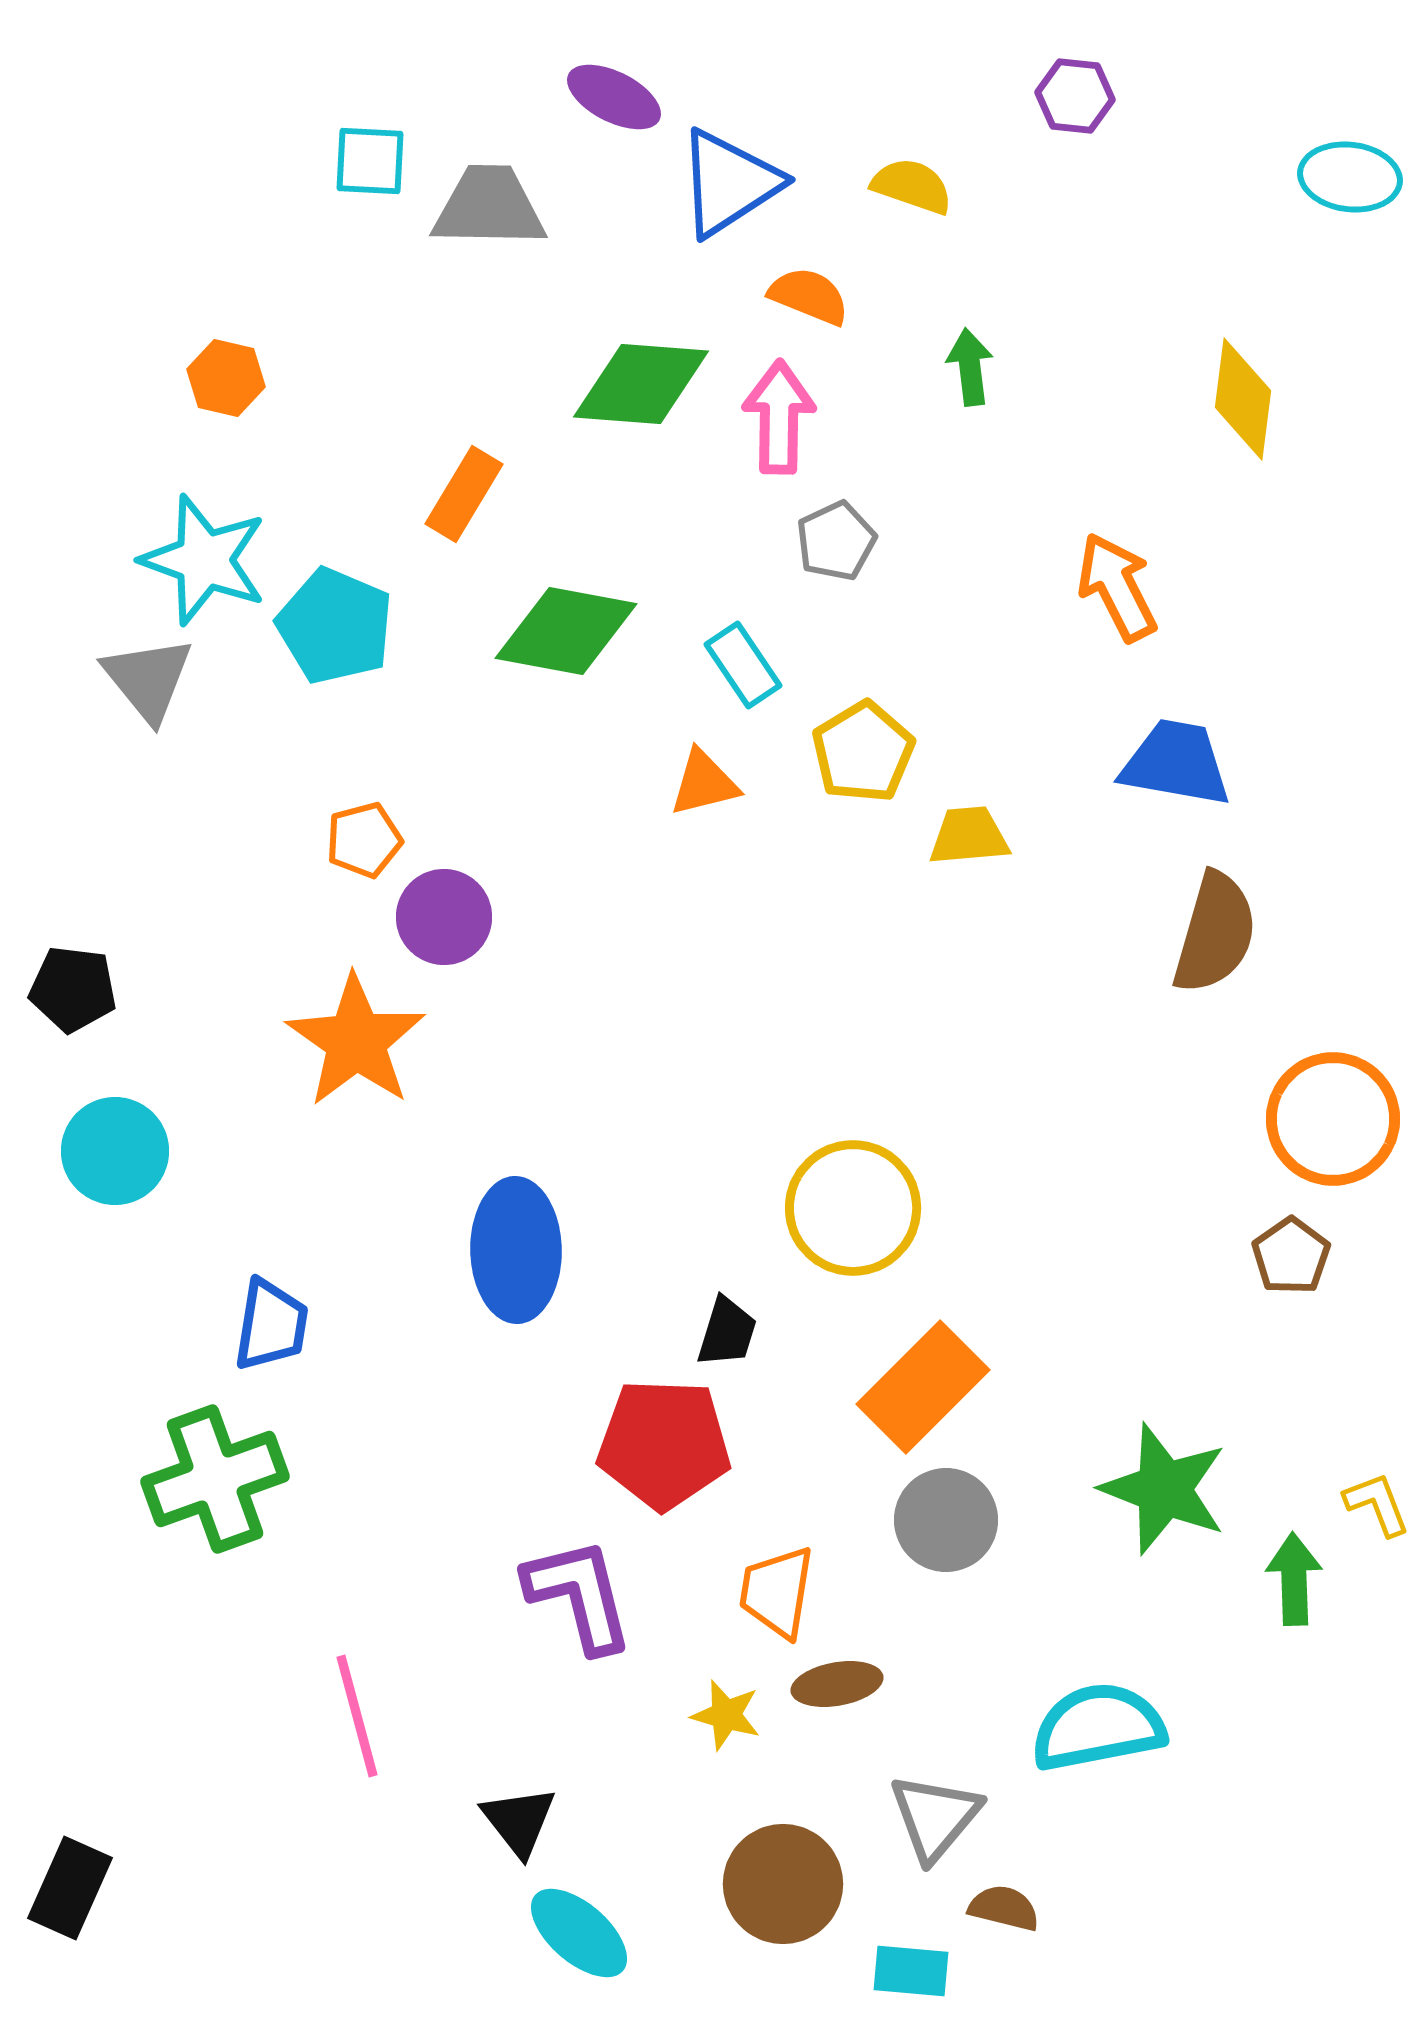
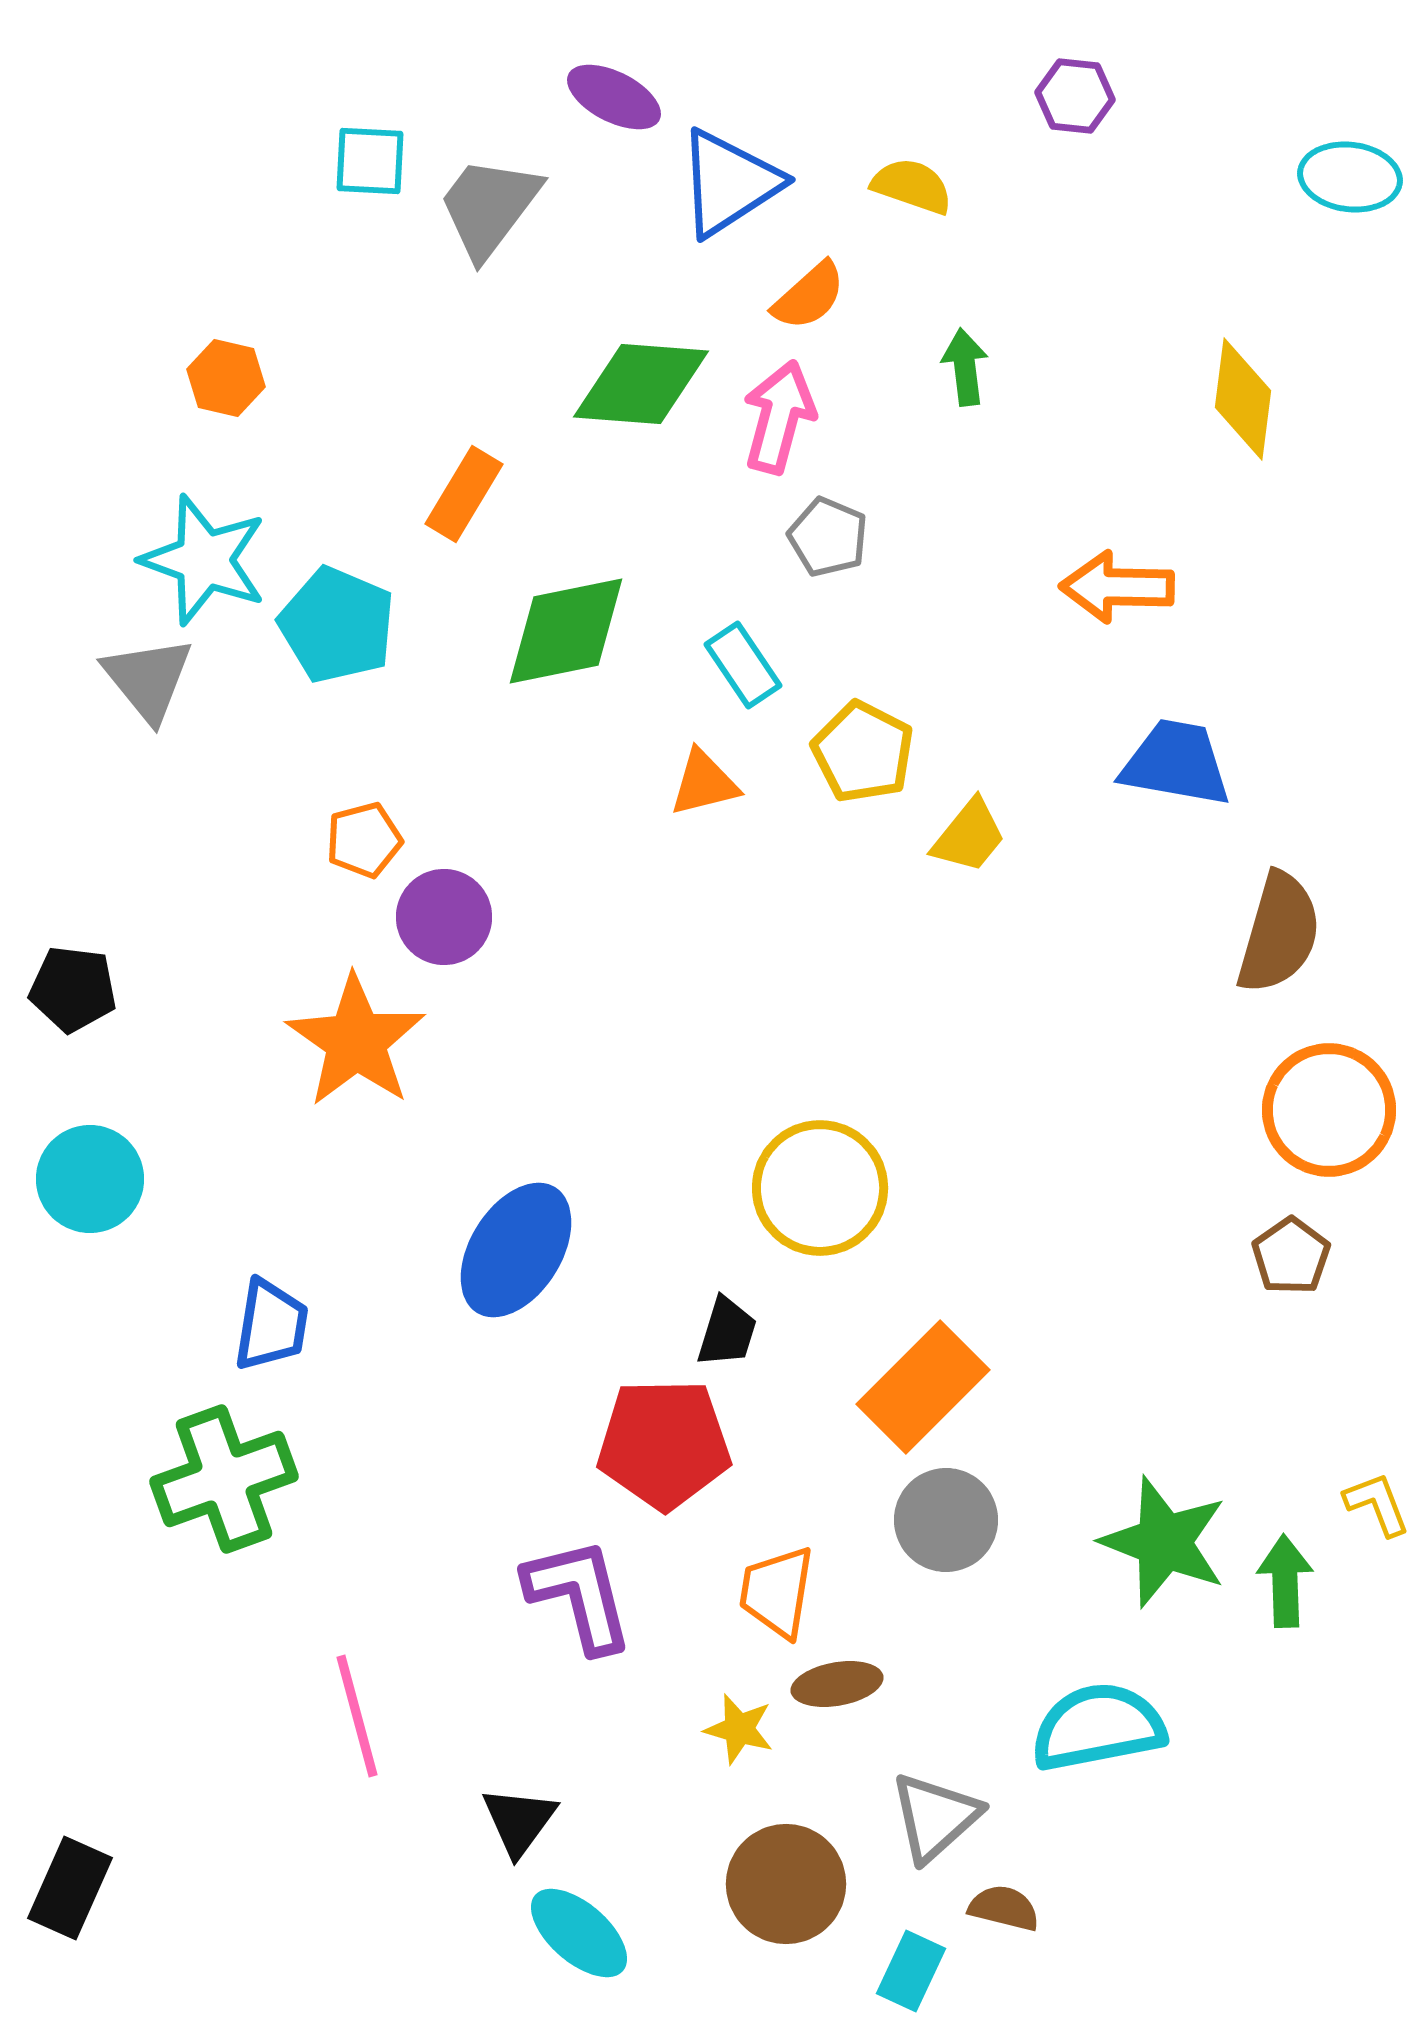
gray trapezoid at (489, 207): rotated 54 degrees counterclockwise
orange semicircle at (809, 296): rotated 116 degrees clockwise
green arrow at (970, 367): moved 5 px left
pink arrow at (779, 417): rotated 14 degrees clockwise
gray pentagon at (836, 541): moved 8 px left, 4 px up; rotated 24 degrees counterclockwise
orange arrow at (1117, 587): rotated 62 degrees counterclockwise
cyan pentagon at (335, 626): moved 2 px right, 1 px up
green diamond at (566, 631): rotated 22 degrees counterclockwise
yellow pentagon at (863, 752): rotated 14 degrees counterclockwise
yellow trapezoid at (969, 836): rotated 134 degrees clockwise
brown semicircle at (1215, 933): moved 64 px right
orange circle at (1333, 1119): moved 4 px left, 9 px up
cyan circle at (115, 1151): moved 25 px left, 28 px down
yellow circle at (853, 1208): moved 33 px left, 20 px up
blue ellipse at (516, 1250): rotated 33 degrees clockwise
red pentagon at (664, 1444): rotated 3 degrees counterclockwise
green cross at (215, 1479): moved 9 px right
green star at (1164, 1489): moved 53 px down
green arrow at (1294, 1579): moved 9 px left, 2 px down
yellow star at (726, 1715): moved 13 px right, 14 px down
gray triangle at (935, 1817): rotated 8 degrees clockwise
black triangle at (519, 1821): rotated 14 degrees clockwise
brown circle at (783, 1884): moved 3 px right
cyan rectangle at (911, 1971): rotated 70 degrees counterclockwise
